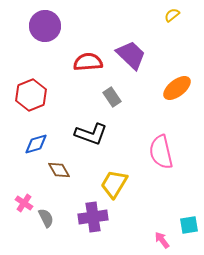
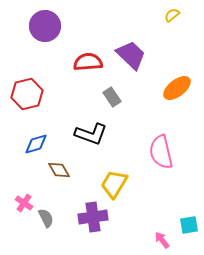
red hexagon: moved 4 px left, 1 px up; rotated 8 degrees clockwise
